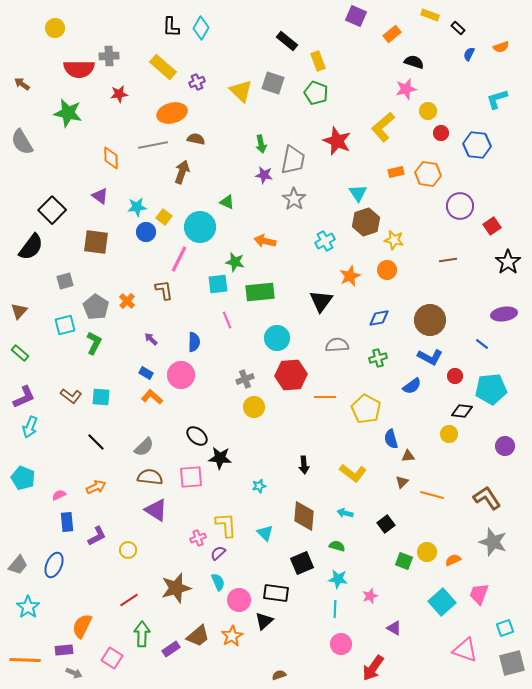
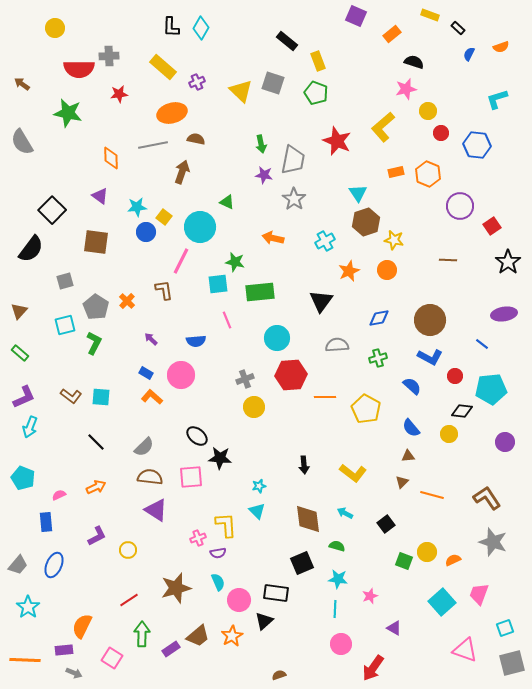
orange hexagon at (428, 174): rotated 15 degrees clockwise
orange arrow at (265, 241): moved 8 px right, 3 px up
black semicircle at (31, 247): moved 2 px down
pink line at (179, 259): moved 2 px right, 2 px down
brown line at (448, 260): rotated 12 degrees clockwise
orange star at (350, 276): moved 1 px left, 5 px up
blue semicircle at (194, 342): moved 2 px right, 1 px up; rotated 84 degrees clockwise
blue semicircle at (412, 386): rotated 102 degrees counterclockwise
blue semicircle at (391, 439): moved 20 px right, 11 px up; rotated 24 degrees counterclockwise
purple circle at (505, 446): moved 4 px up
cyan arrow at (345, 513): rotated 14 degrees clockwise
brown diamond at (304, 516): moved 4 px right, 3 px down; rotated 12 degrees counterclockwise
blue rectangle at (67, 522): moved 21 px left
cyan triangle at (265, 533): moved 8 px left, 22 px up
purple semicircle at (218, 553): rotated 147 degrees counterclockwise
